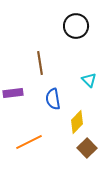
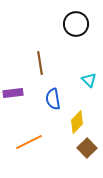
black circle: moved 2 px up
